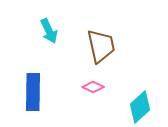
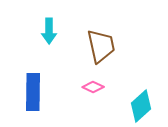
cyan arrow: rotated 25 degrees clockwise
cyan diamond: moved 1 px right, 1 px up
